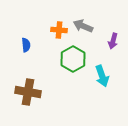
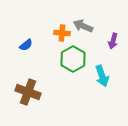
orange cross: moved 3 px right, 3 px down
blue semicircle: rotated 56 degrees clockwise
brown cross: rotated 10 degrees clockwise
